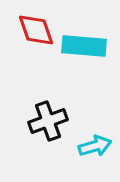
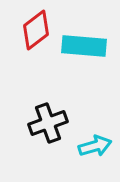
red diamond: rotated 72 degrees clockwise
black cross: moved 2 px down
